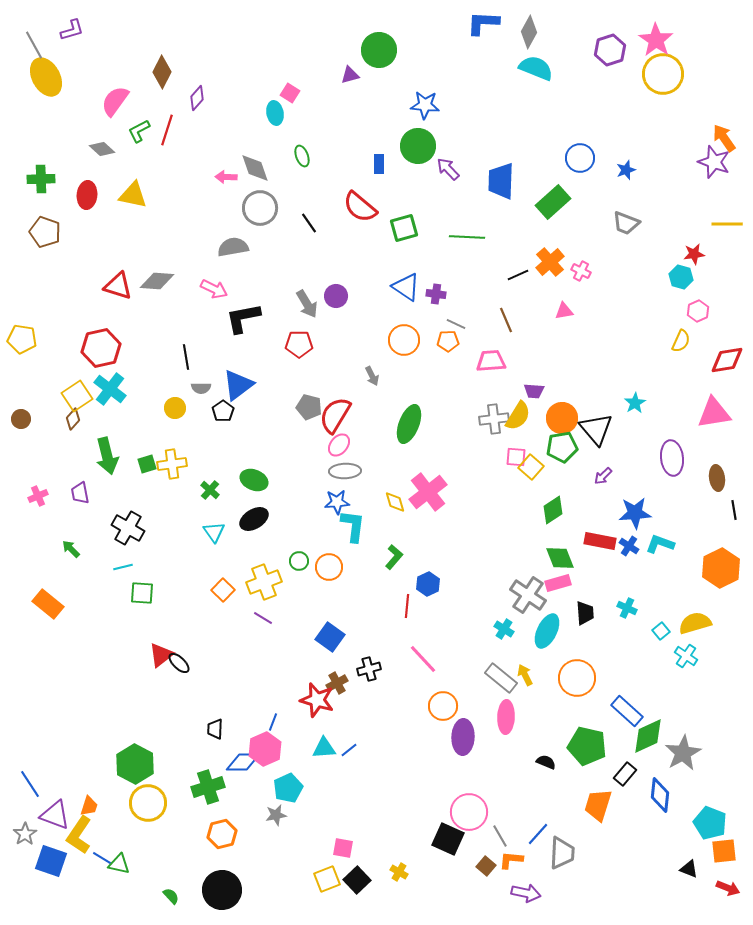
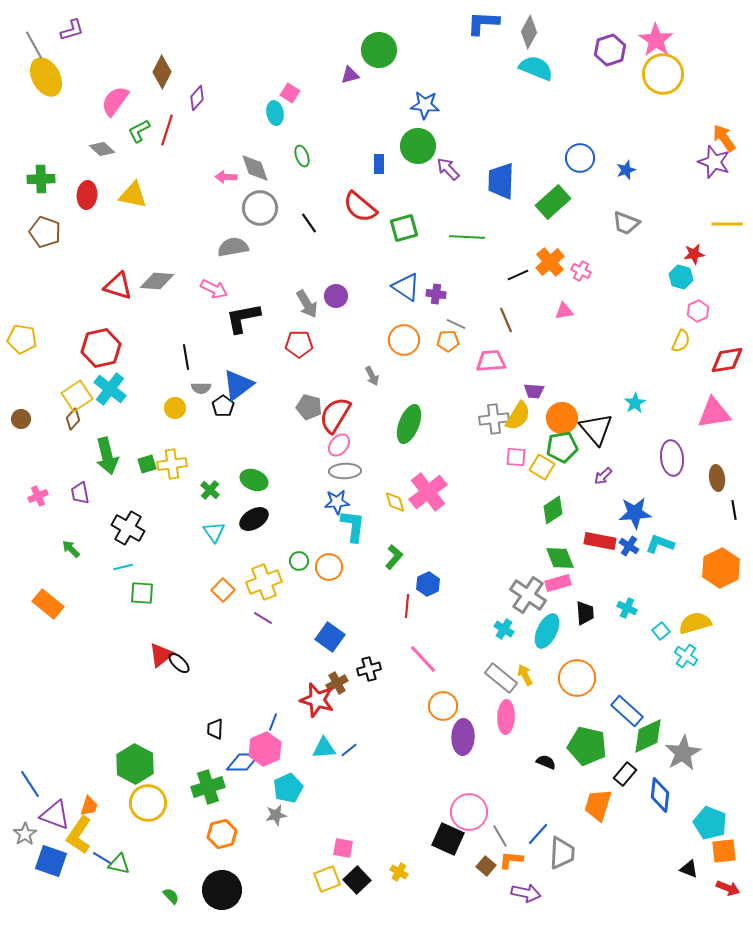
black pentagon at (223, 411): moved 5 px up
yellow square at (531, 467): moved 11 px right; rotated 10 degrees counterclockwise
